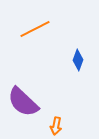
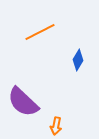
orange line: moved 5 px right, 3 px down
blue diamond: rotated 10 degrees clockwise
